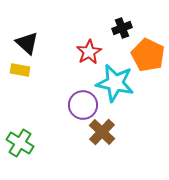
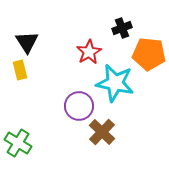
black triangle: moved 1 px up; rotated 15 degrees clockwise
orange pentagon: moved 1 px right, 1 px up; rotated 20 degrees counterclockwise
yellow rectangle: rotated 66 degrees clockwise
purple circle: moved 4 px left, 1 px down
green cross: moved 2 px left
